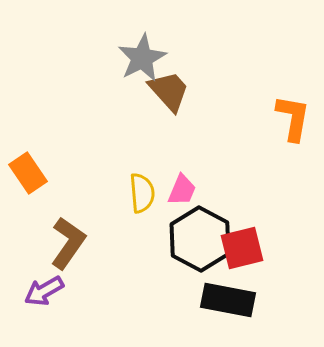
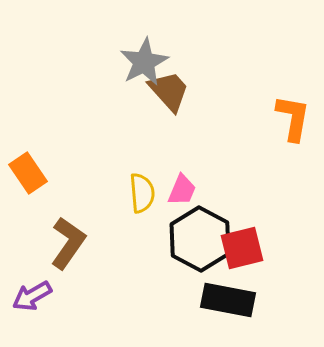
gray star: moved 2 px right, 4 px down
purple arrow: moved 12 px left, 5 px down
